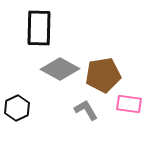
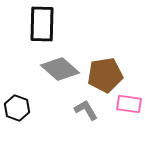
black rectangle: moved 3 px right, 4 px up
gray diamond: rotated 12 degrees clockwise
brown pentagon: moved 2 px right
black hexagon: rotated 15 degrees counterclockwise
